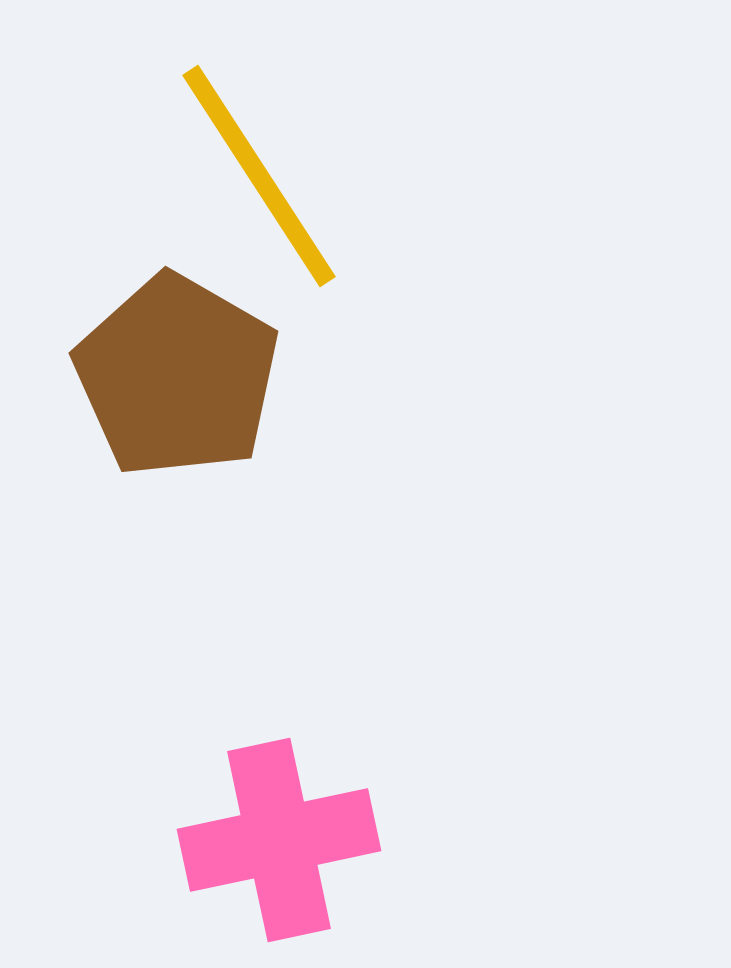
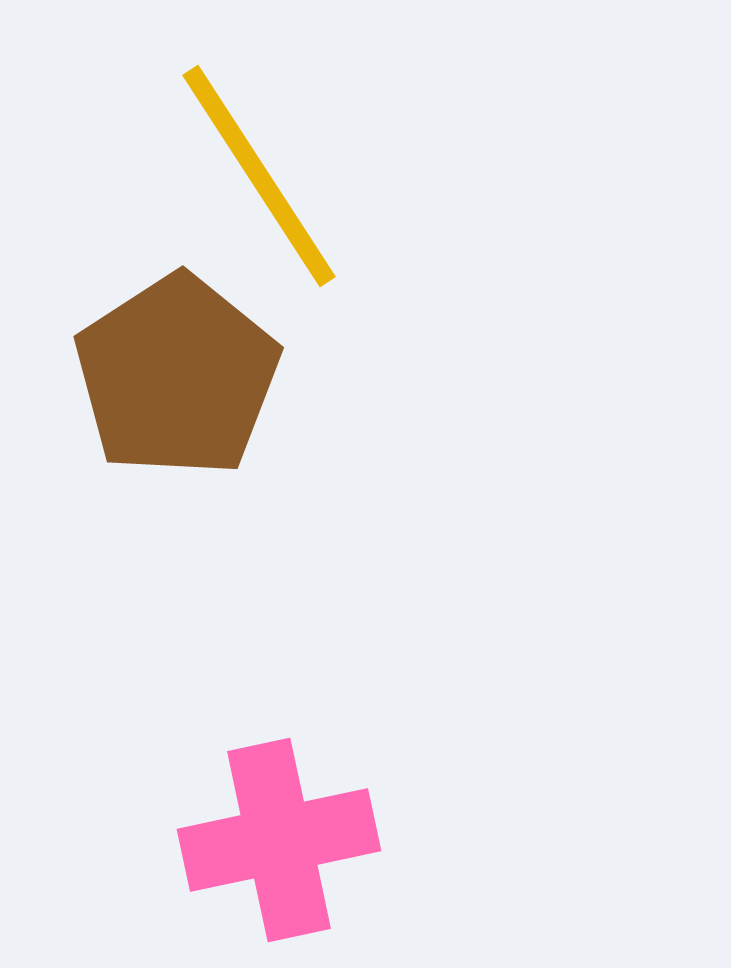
brown pentagon: rotated 9 degrees clockwise
